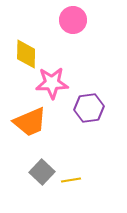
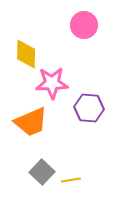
pink circle: moved 11 px right, 5 px down
purple hexagon: rotated 12 degrees clockwise
orange trapezoid: moved 1 px right
